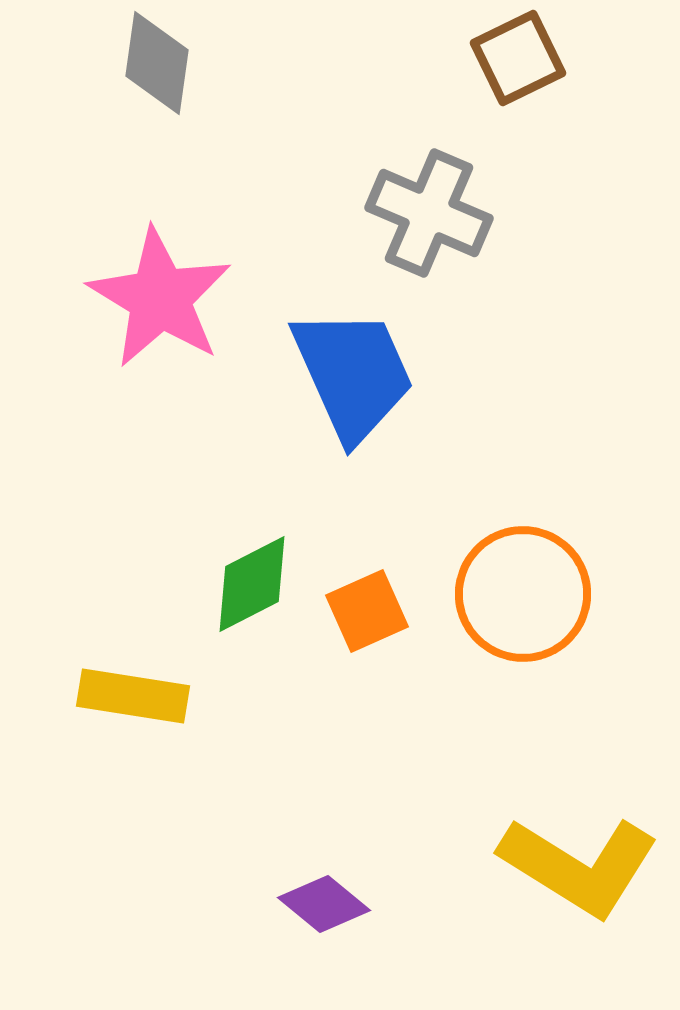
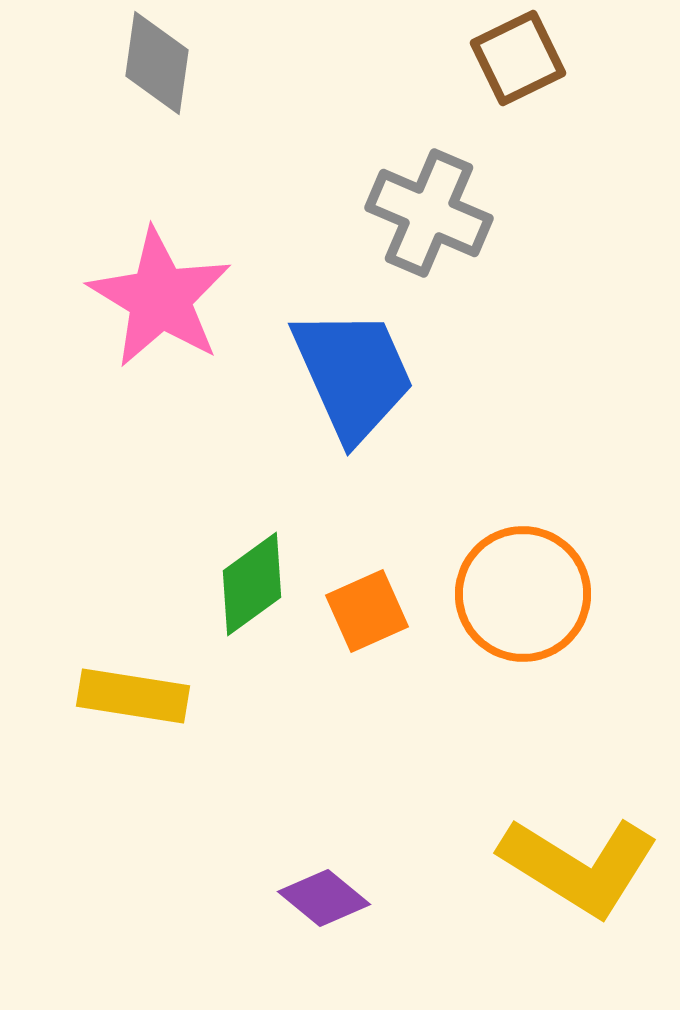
green diamond: rotated 9 degrees counterclockwise
purple diamond: moved 6 px up
